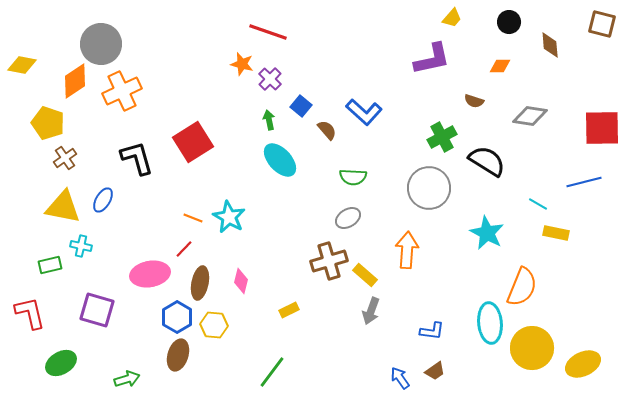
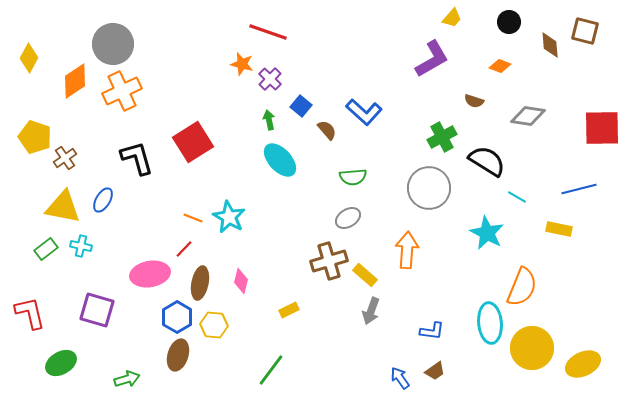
brown square at (602, 24): moved 17 px left, 7 px down
gray circle at (101, 44): moved 12 px right
purple L-shape at (432, 59): rotated 18 degrees counterclockwise
yellow diamond at (22, 65): moved 7 px right, 7 px up; rotated 72 degrees counterclockwise
orange diamond at (500, 66): rotated 20 degrees clockwise
gray diamond at (530, 116): moved 2 px left
yellow pentagon at (48, 123): moved 13 px left, 14 px down
green semicircle at (353, 177): rotated 8 degrees counterclockwise
blue line at (584, 182): moved 5 px left, 7 px down
cyan line at (538, 204): moved 21 px left, 7 px up
yellow rectangle at (556, 233): moved 3 px right, 4 px up
green rectangle at (50, 265): moved 4 px left, 16 px up; rotated 25 degrees counterclockwise
green line at (272, 372): moved 1 px left, 2 px up
